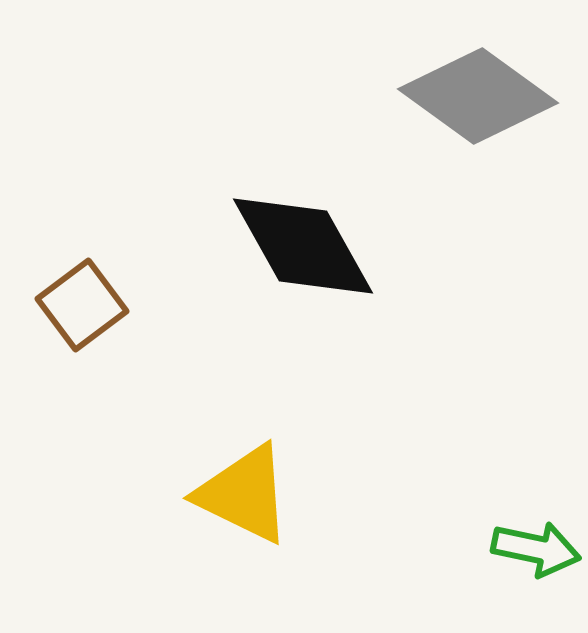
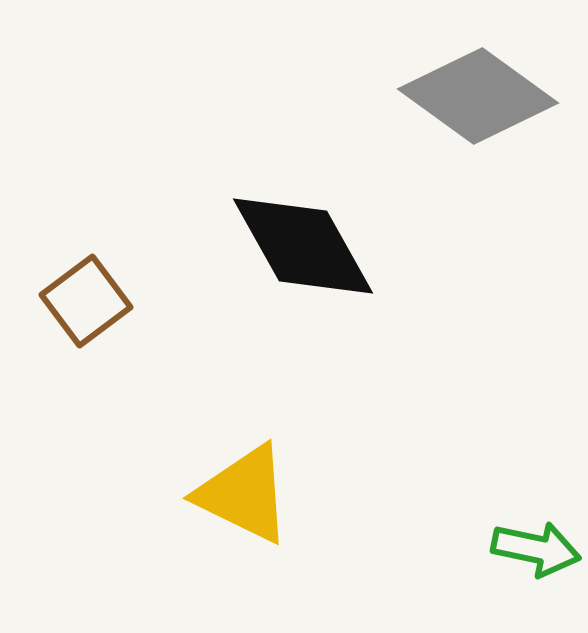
brown square: moved 4 px right, 4 px up
